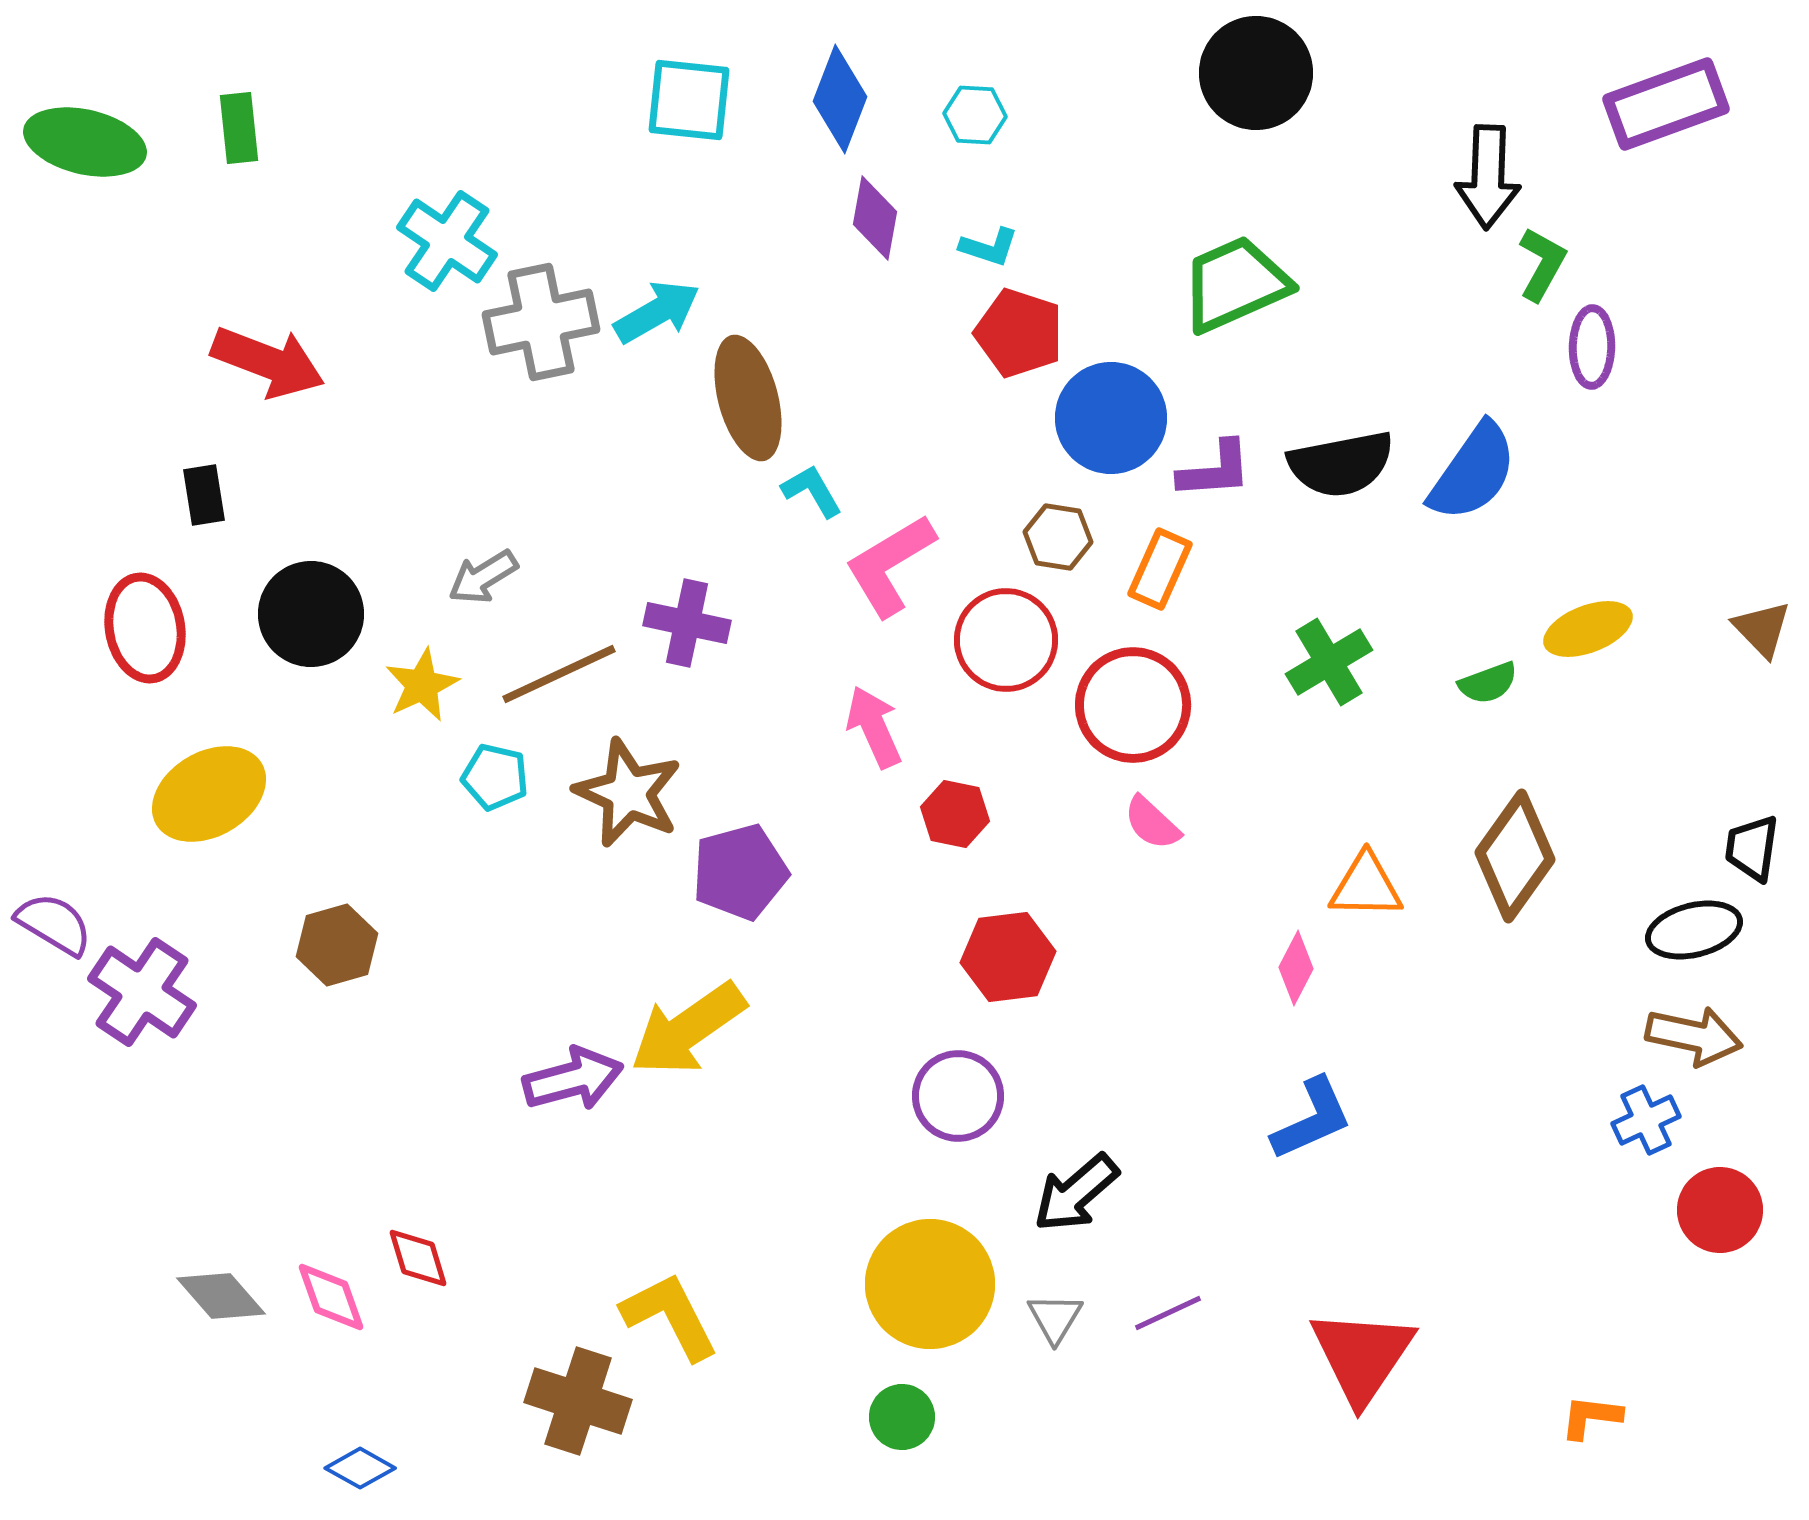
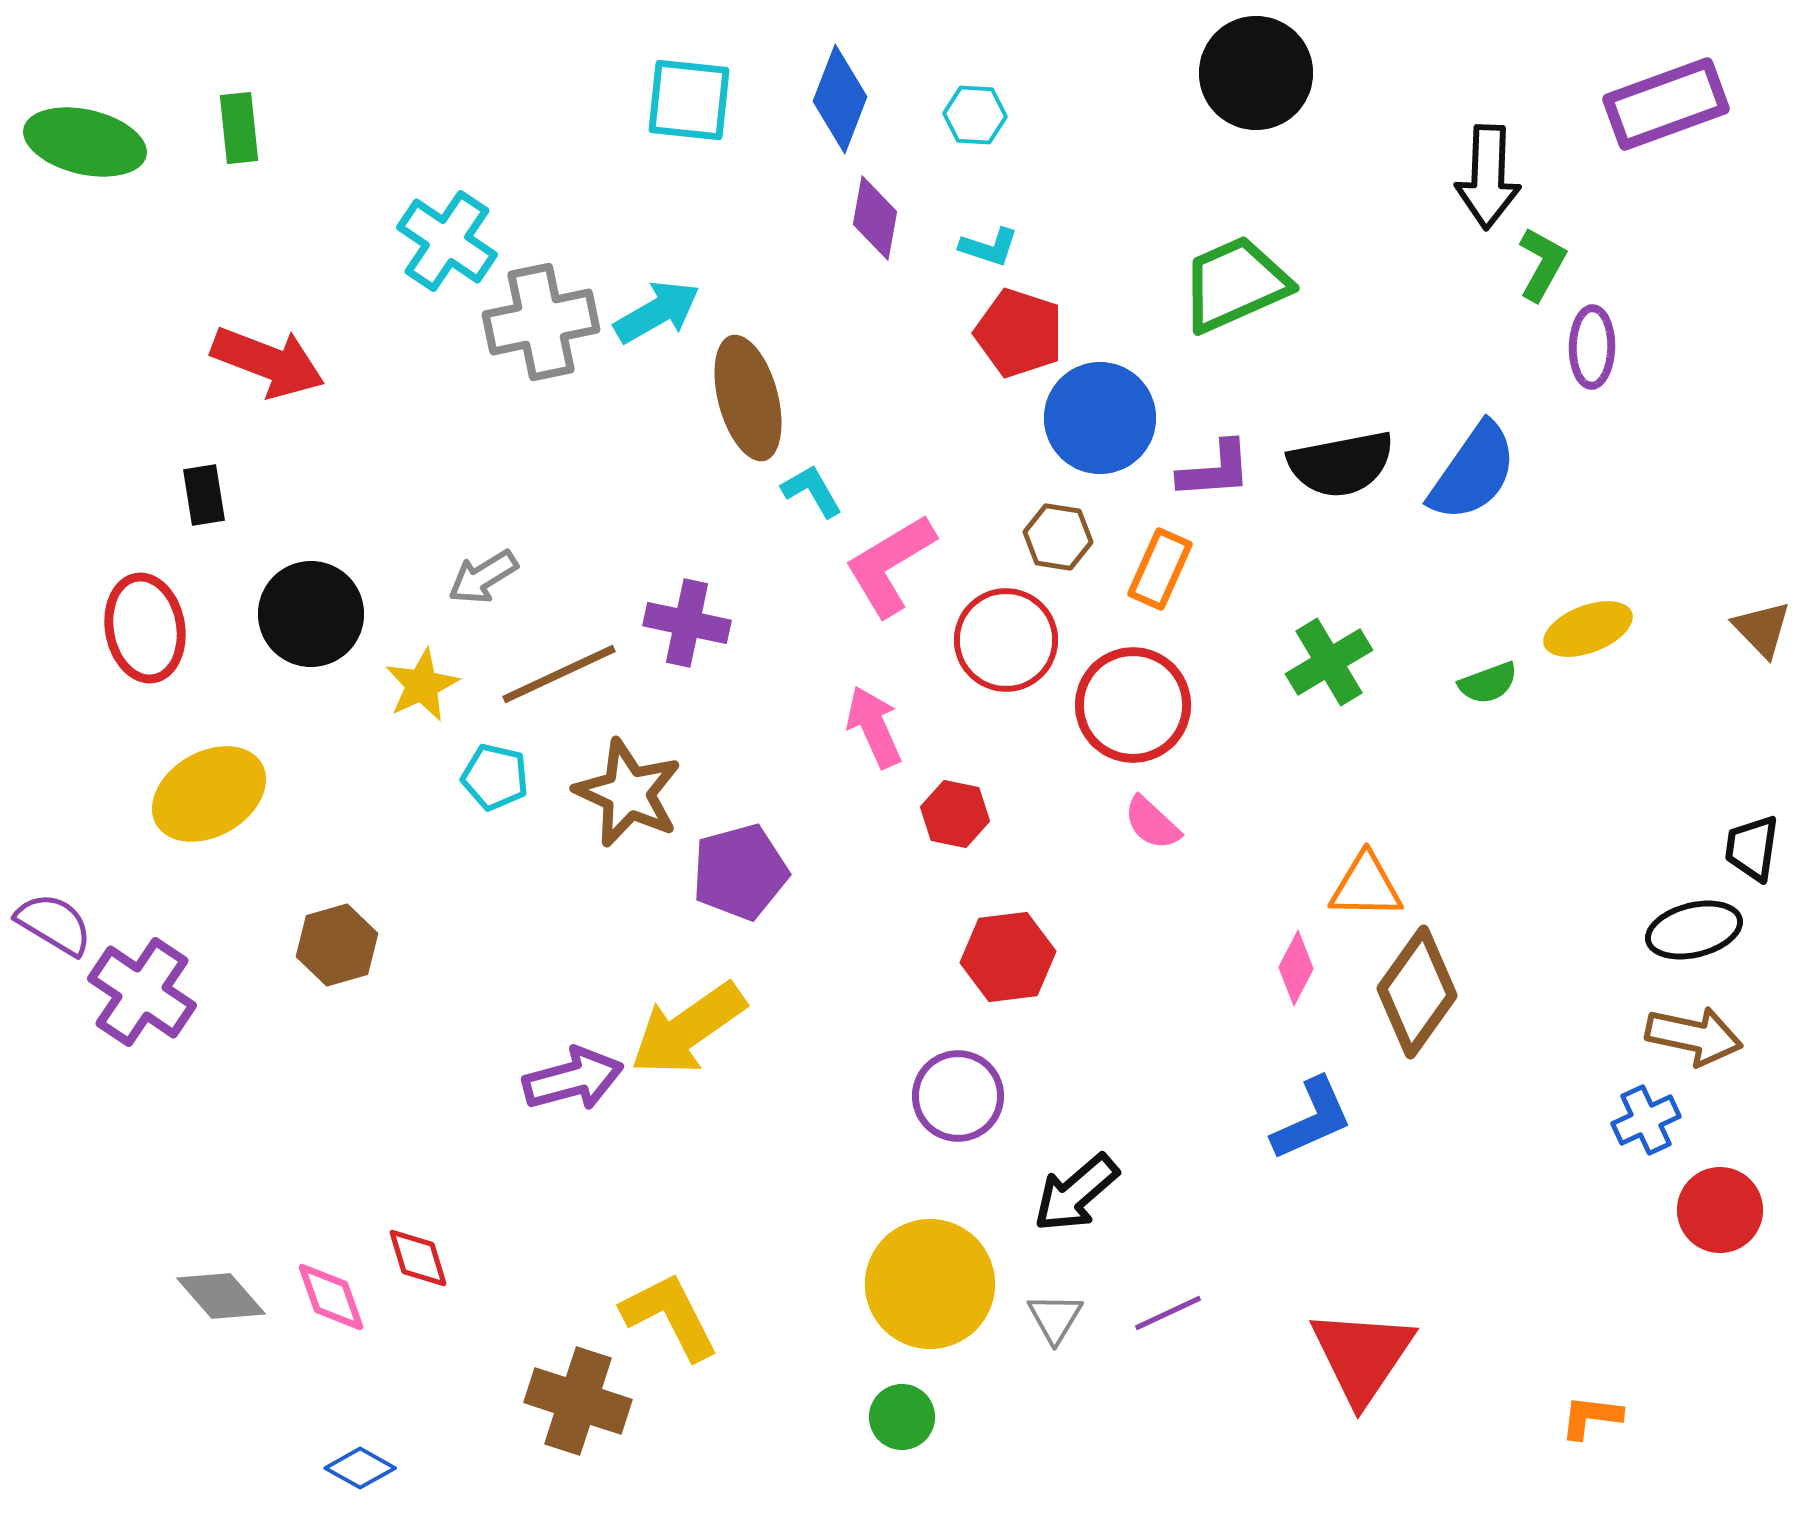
blue circle at (1111, 418): moved 11 px left
brown diamond at (1515, 856): moved 98 px left, 136 px down
